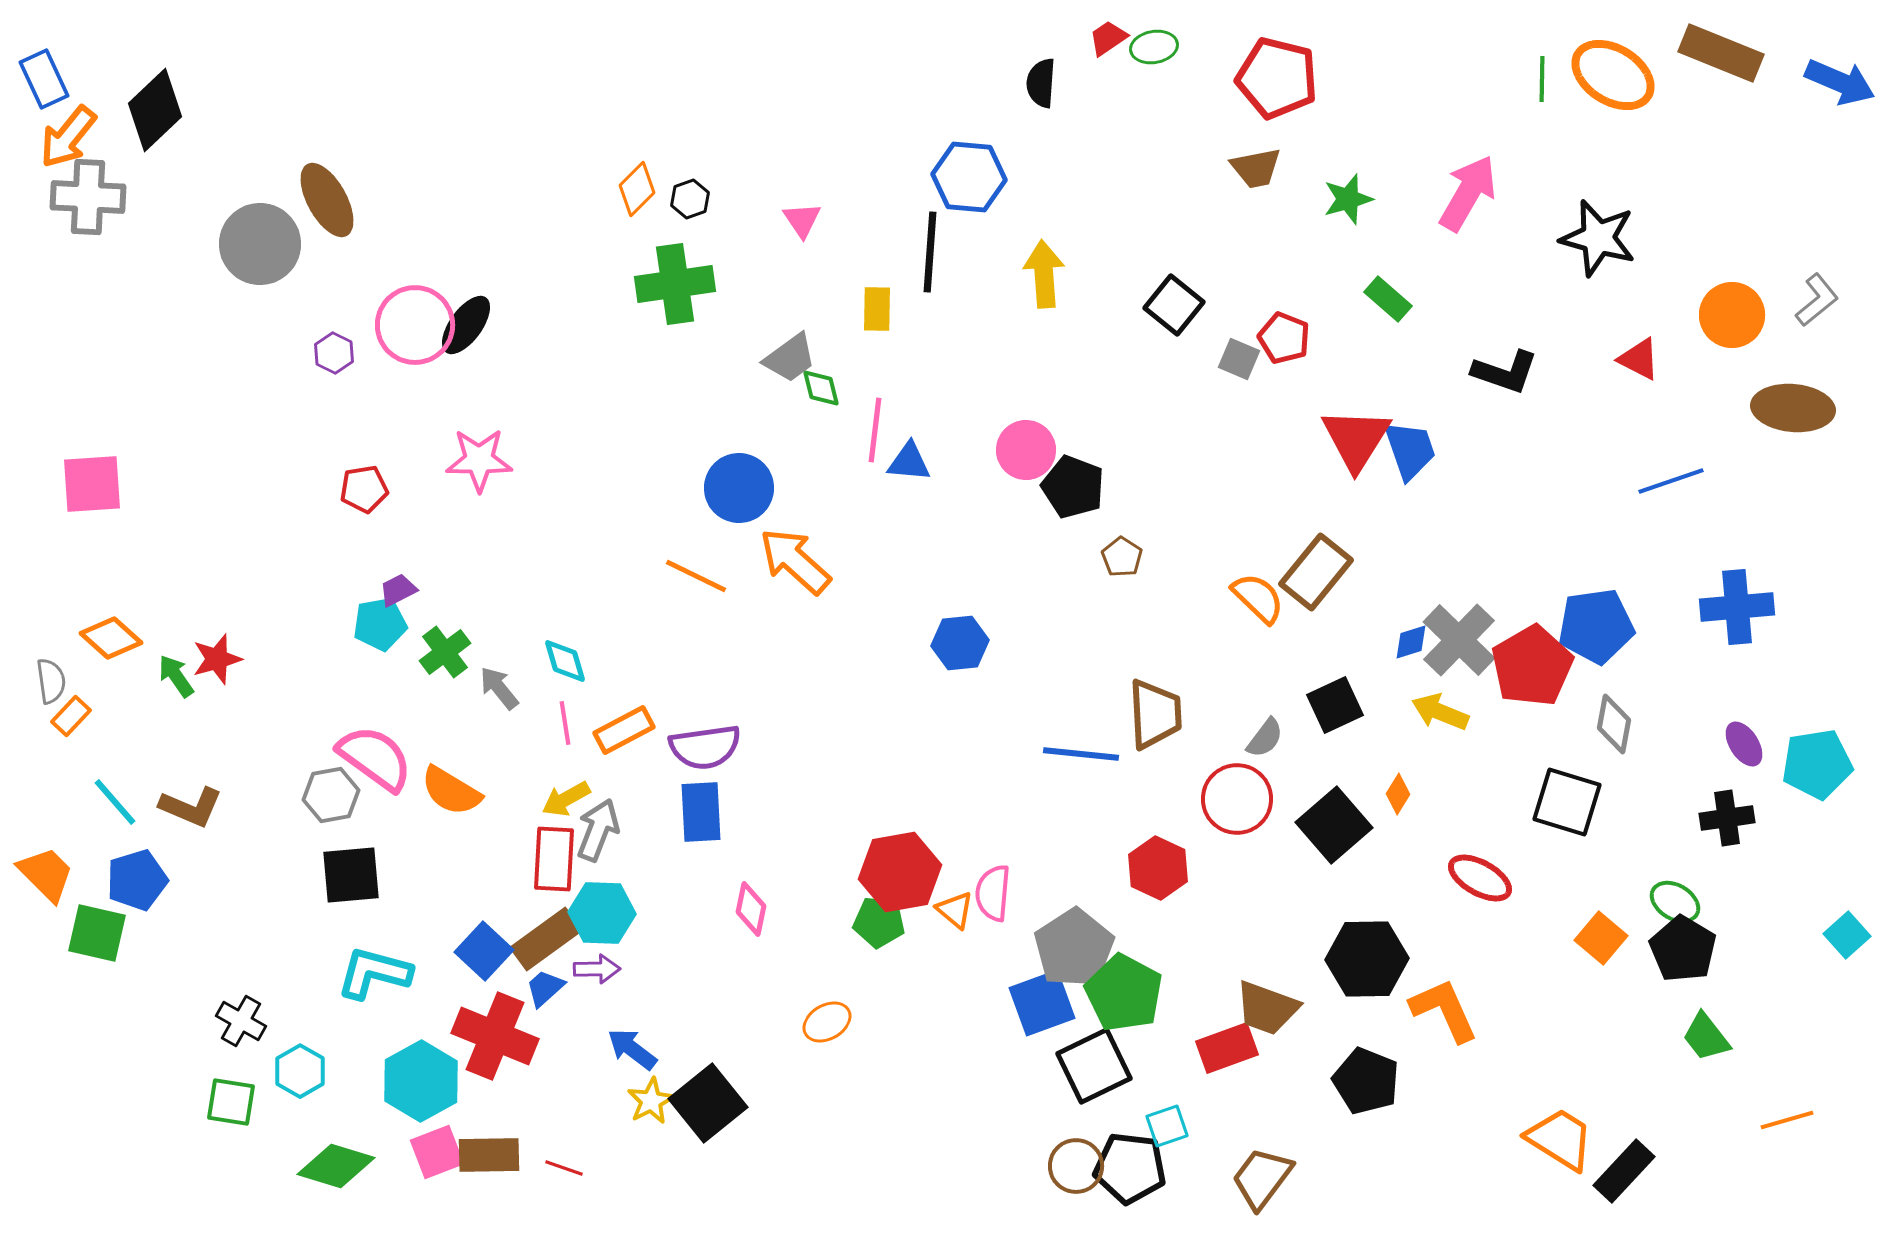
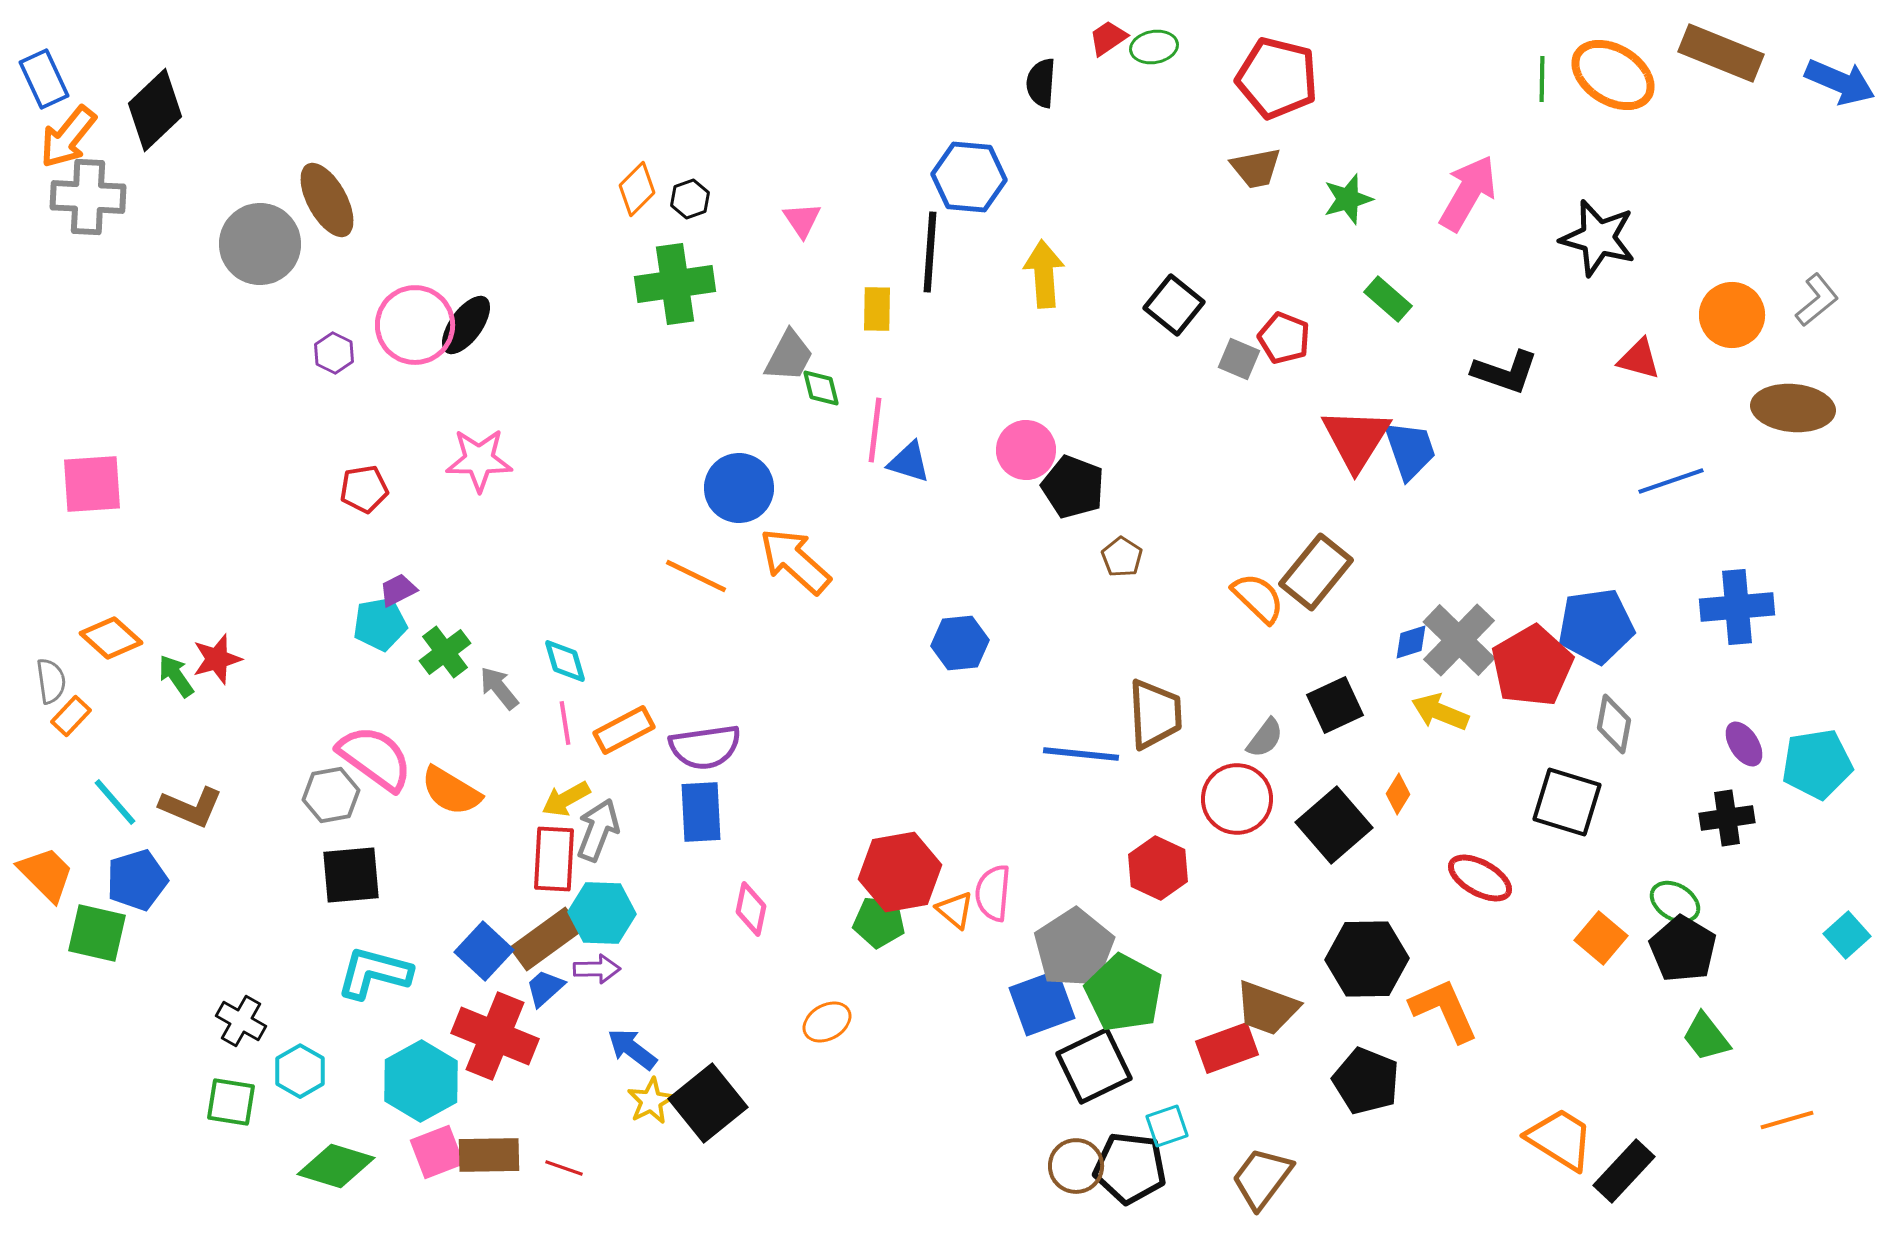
gray trapezoid at (790, 358): moved 1 px left, 2 px up; rotated 26 degrees counterclockwise
red triangle at (1639, 359): rotated 12 degrees counterclockwise
blue triangle at (909, 462): rotated 12 degrees clockwise
